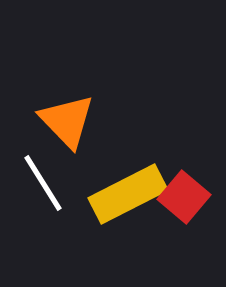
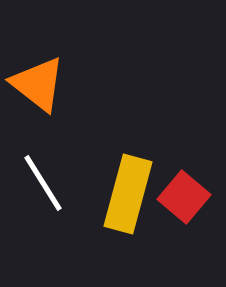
orange triangle: moved 29 px left, 37 px up; rotated 8 degrees counterclockwise
yellow rectangle: rotated 48 degrees counterclockwise
